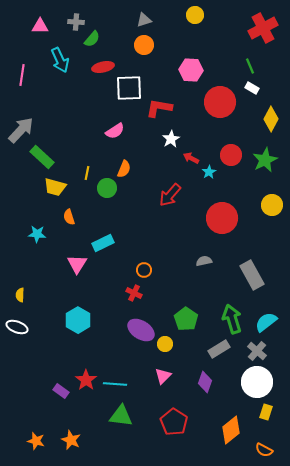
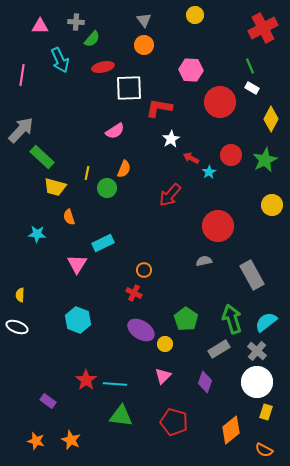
gray triangle at (144, 20): rotated 49 degrees counterclockwise
red circle at (222, 218): moved 4 px left, 8 px down
cyan hexagon at (78, 320): rotated 10 degrees counterclockwise
purple rectangle at (61, 391): moved 13 px left, 10 px down
red pentagon at (174, 422): rotated 16 degrees counterclockwise
